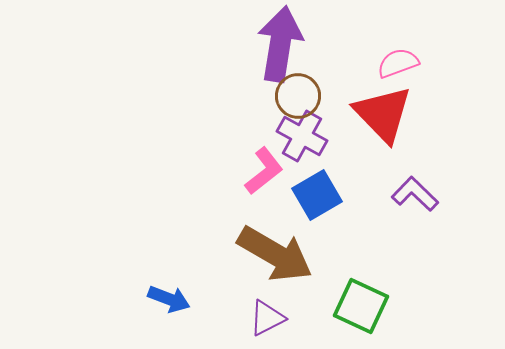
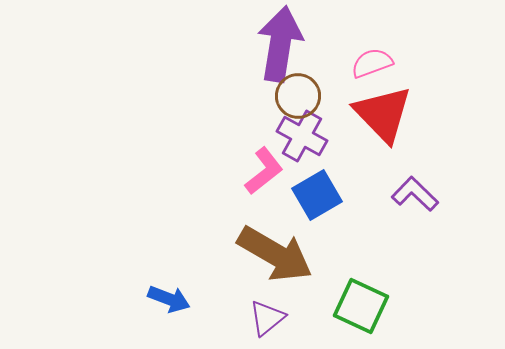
pink semicircle: moved 26 px left
purple triangle: rotated 12 degrees counterclockwise
